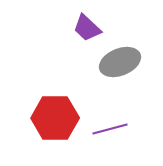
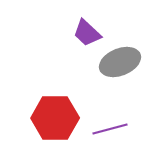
purple trapezoid: moved 5 px down
